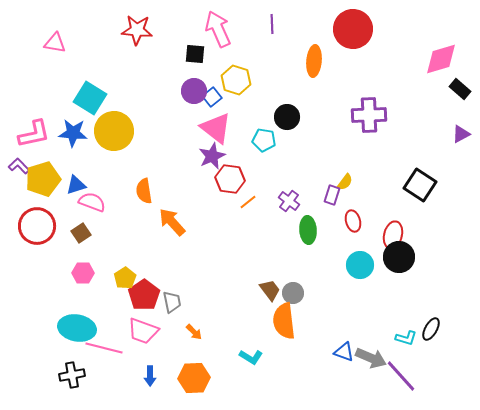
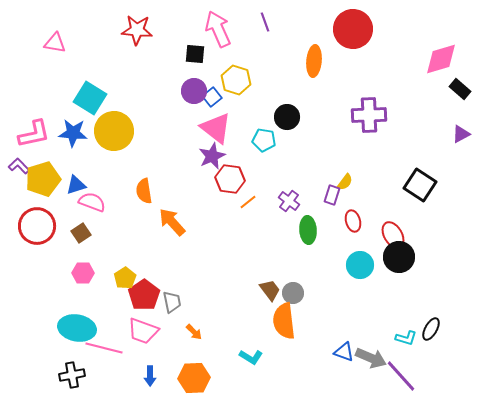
purple line at (272, 24): moved 7 px left, 2 px up; rotated 18 degrees counterclockwise
red ellipse at (393, 235): rotated 44 degrees counterclockwise
